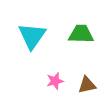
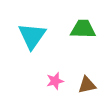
green trapezoid: moved 2 px right, 5 px up
